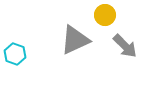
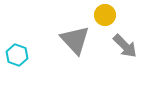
gray triangle: rotated 48 degrees counterclockwise
cyan hexagon: moved 2 px right, 1 px down
